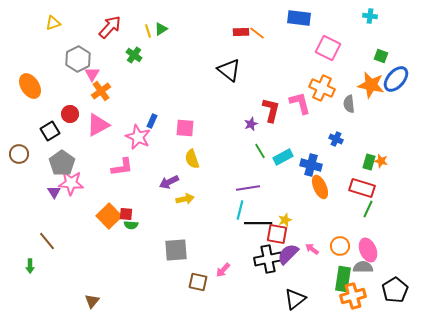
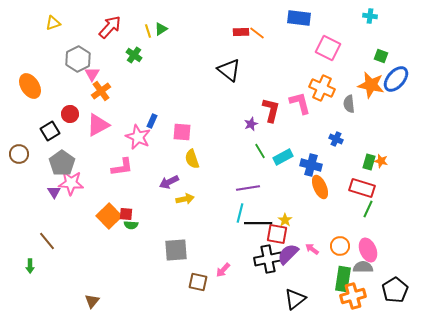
pink square at (185, 128): moved 3 px left, 4 px down
cyan line at (240, 210): moved 3 px down
yellow star at (285, 220): rotated 16 degrees counterclockwise
